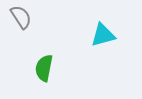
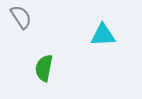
cyan triangle: rotated 12 degrees clockwise
